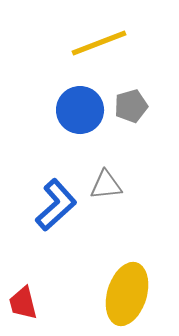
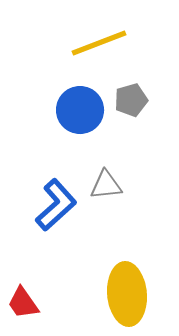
gray pentagon: moved 6 px up
yellow ellipse: rotated 22 degrees counterclockwise
red trapezoid: rotated 21 degrees counterclockwise
